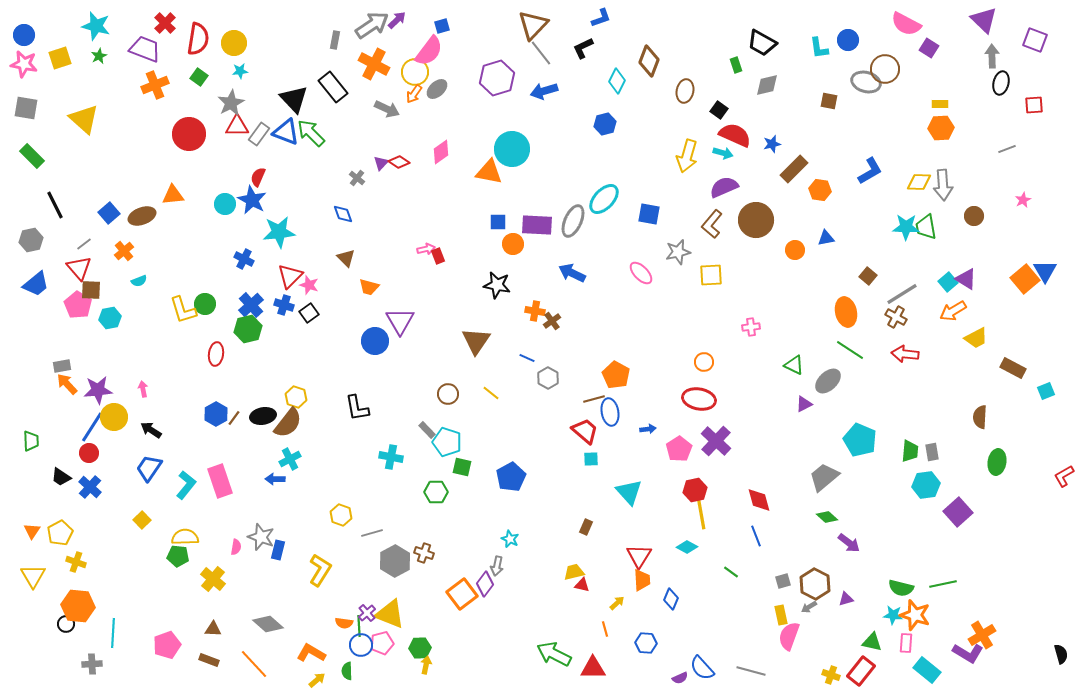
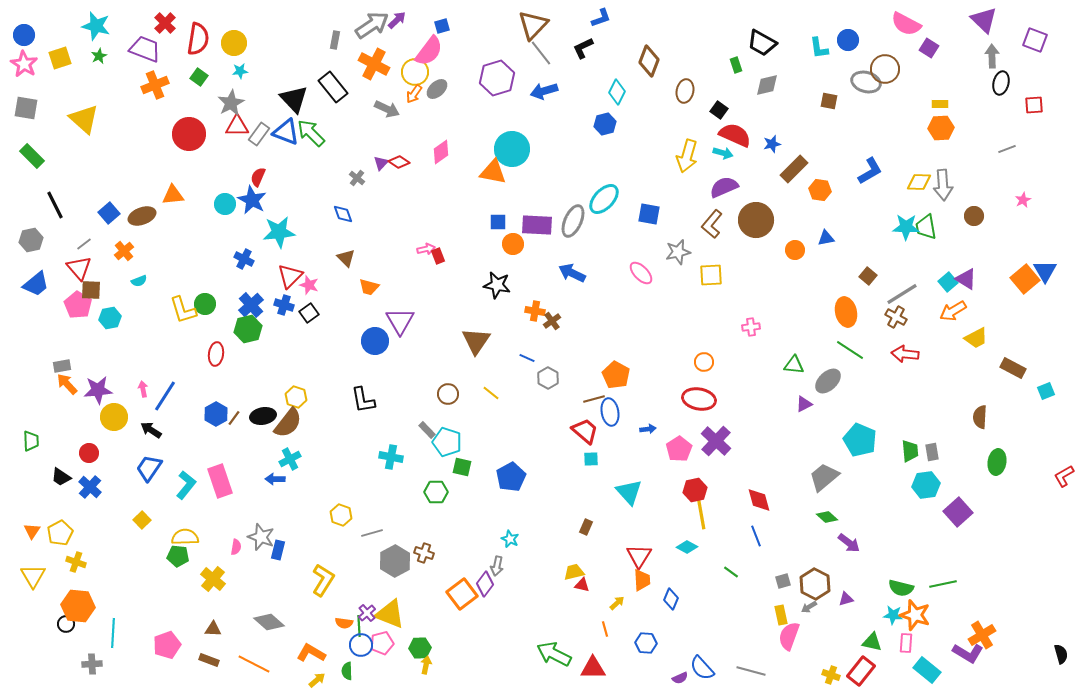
pink star at (24, 64): rotated 20 degrees clockwise
cyan diamond at (617, 81): moved 11 px down
orange triangle at (489, 172): moved 4 px right
green triangle at (794, 365): rotated 20 degrees counterclockwise
black L-shape at (357, 408): moved 6 px right, 8 px up
blue line at (92, 427): moved 73 px right, 31 px up
green trapezoid at (910, 451): rotated 10 degrees counterclockwise
yellow L-shape at (320, 570): moved 3 px right, 10 px down
gray diamond at (268, 624): moved 1 px right, 2 px up
orange line at (254, 664): rotated 20 degrees counterclockwise
